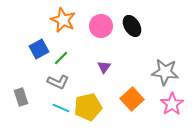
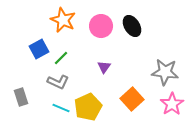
yellow pentagon: rotated 12 degrees counterclockwise
